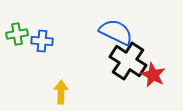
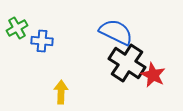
green cross: moved 6 px up; rotated 20 degrees counterclockwise
black cross: moved 1 px left, 2 px down
